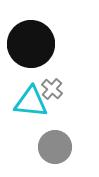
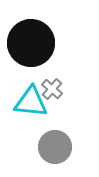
black circle: moved 1 px up
